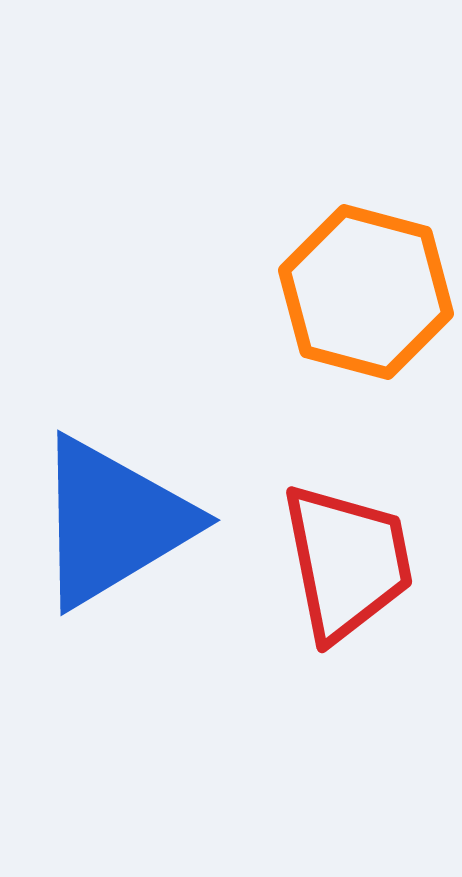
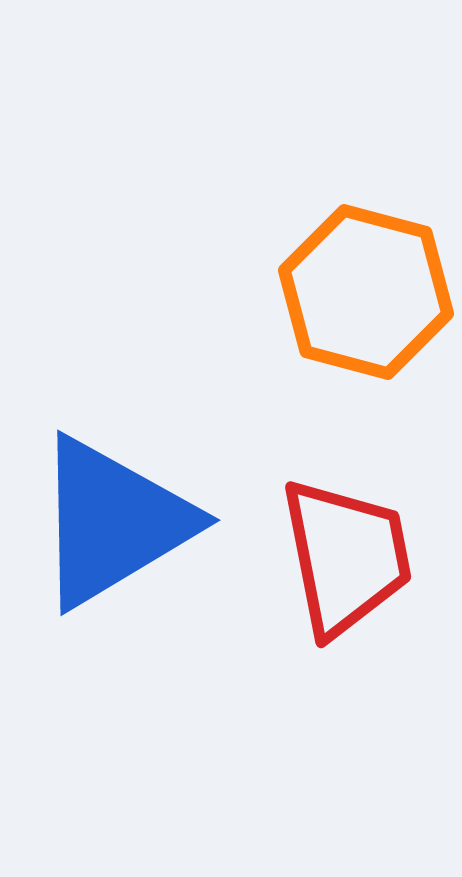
red trapezoid: moved 1 px left, 5 px up
